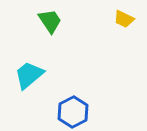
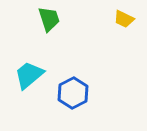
green trapezoid: moved 1 px left, 2 px up; rotated 16 degrees clockwise
blue hexagon: moved 19 px up
